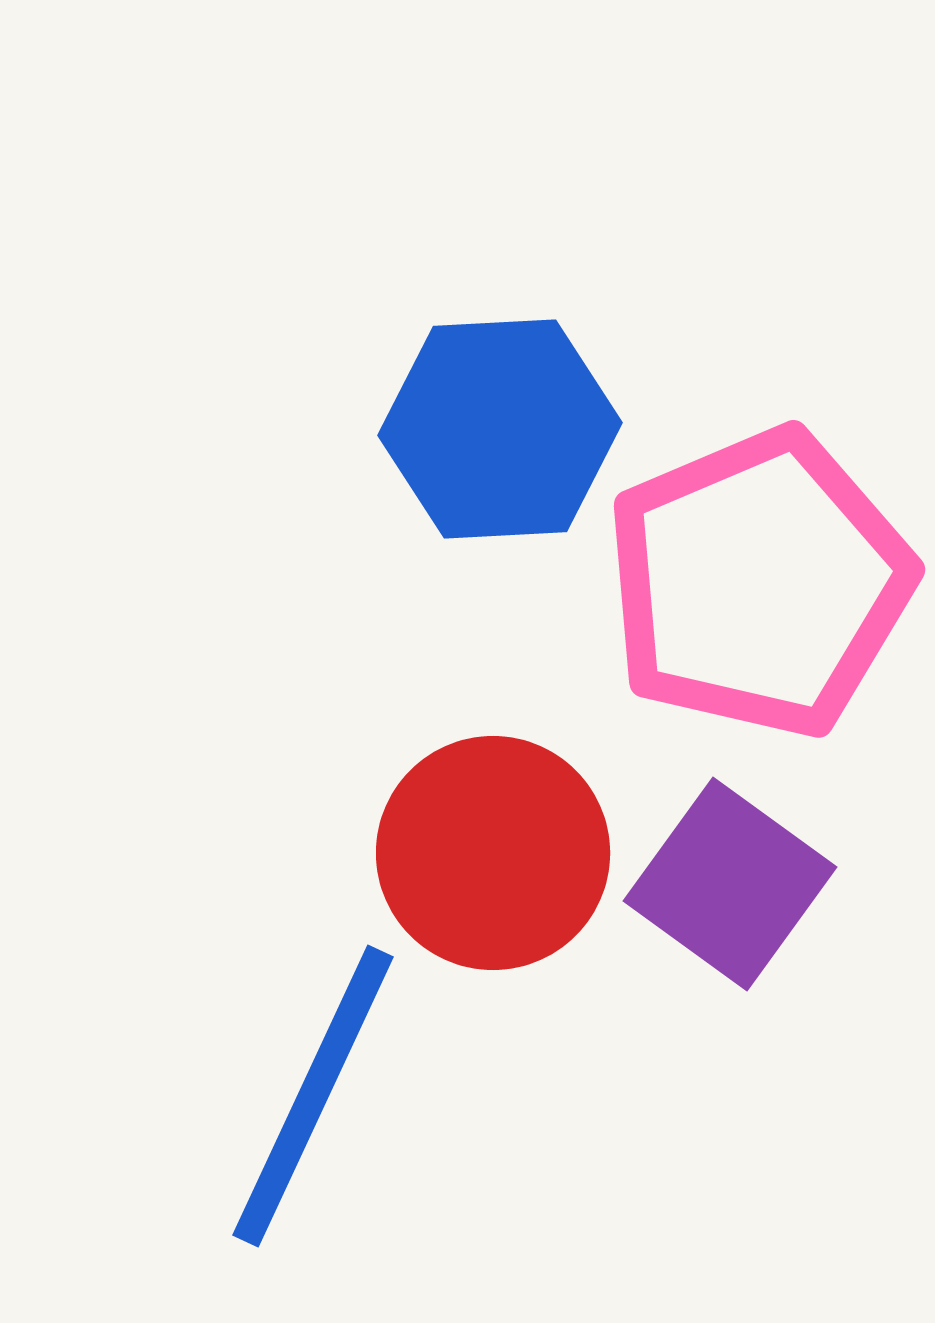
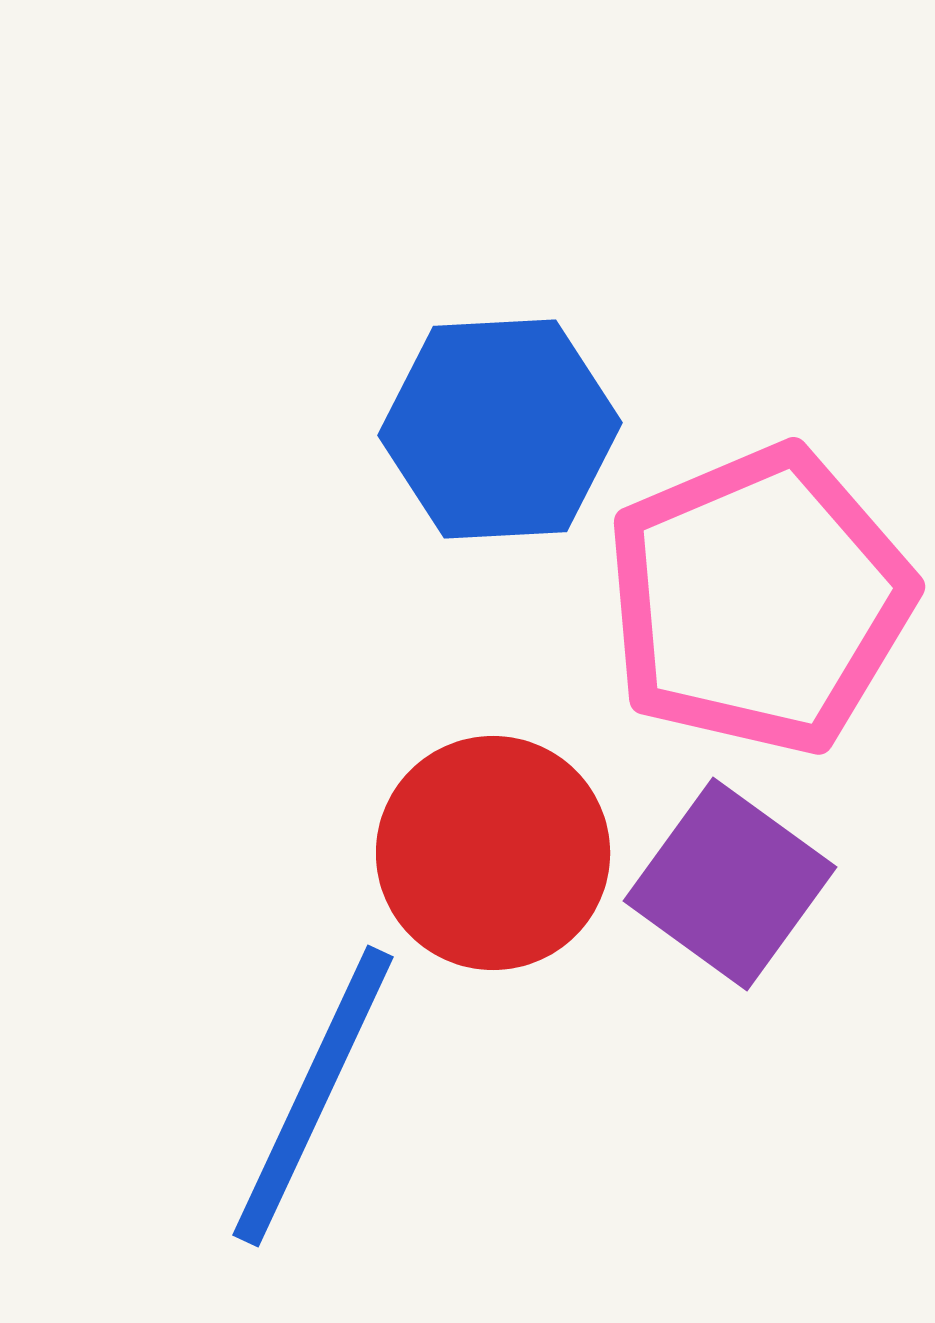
pink pentagon: moved 17 px down
